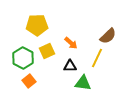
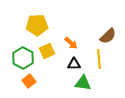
yellow line: moved 2 px right, 1 px down; rotated 30 degrees counterclockwise
black triangle: moved 4 px right, 2 px up
